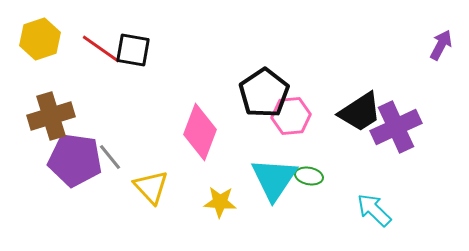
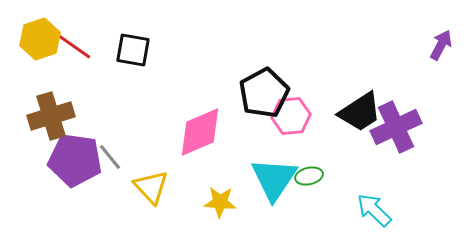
red line: moved 29 px left, 4 px up
black pentagon: rotated 6 degrees clockwise
pink diamond: rotated 46 degrees clockwise
green ellipse: rotated 24 degrees counterclockwise
